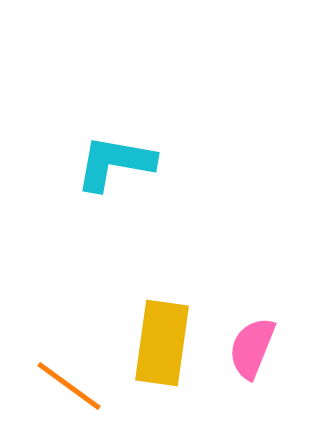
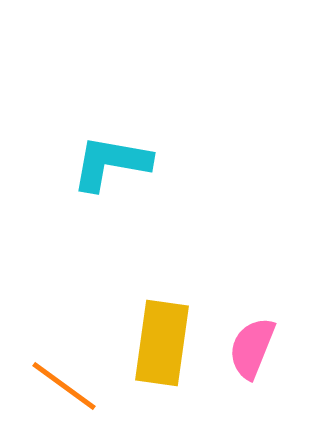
cyan L-shape: moved 4 px left
orange line: moved 5 px left
